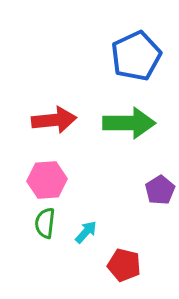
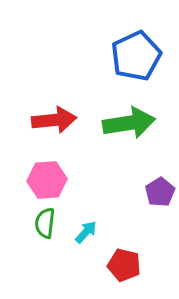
green arrow: rotated 9 degrees counterclockwise
purple pentagon: moved 2 px down
